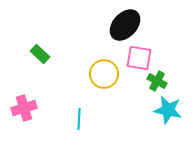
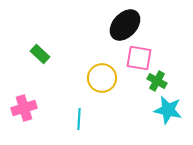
yellow circle: moved 2 px left, 4 px down
